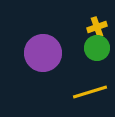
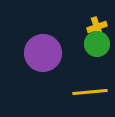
green circle: moved 4 px up
yellow line: rotated 12 degrees clockwise
